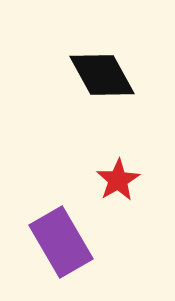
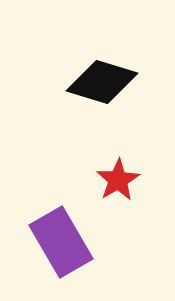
black diamond: moved 7 px down; rotated 44 degrees counterclockwise
